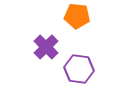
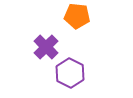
purple hexagon: moved 9 px left, 4 px down; rotated 20 degrees clockwise
